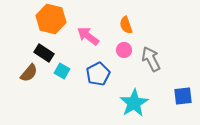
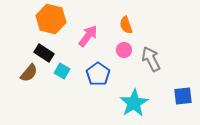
pink arrow: rotated 90 degrees clockwise
blue pentagon: rotated 10 degrees counterclockwise
